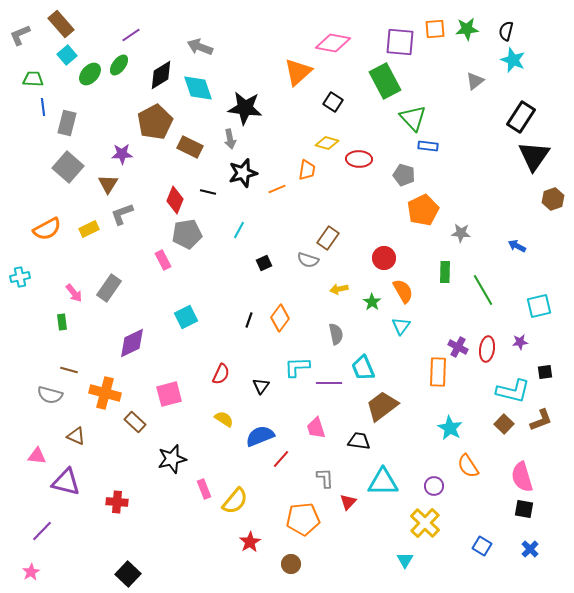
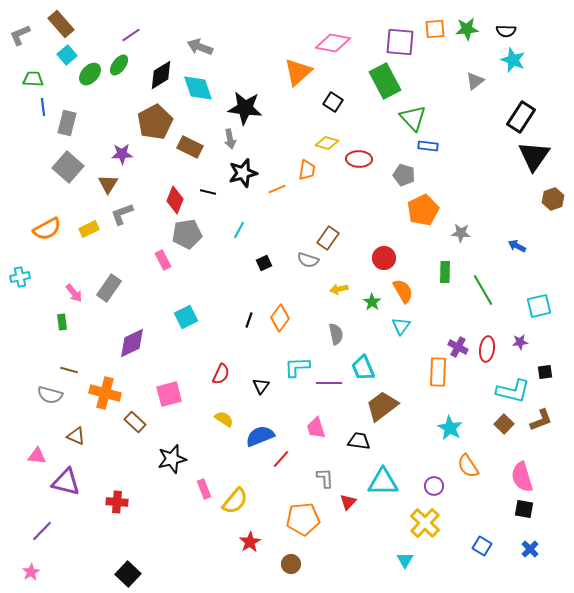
black semicircle at (506, 31): rotated 102 degrees counterclockwise
